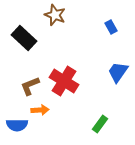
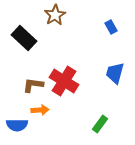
brown star: rotated 20 degrees clockwise
blue trapezoid: moved 3 px left, 1 px down; rotated 20 degrees counterclockwise
brown L-shape: moved 3 px right, 1 px up; rotated 30 degrees clockwise
